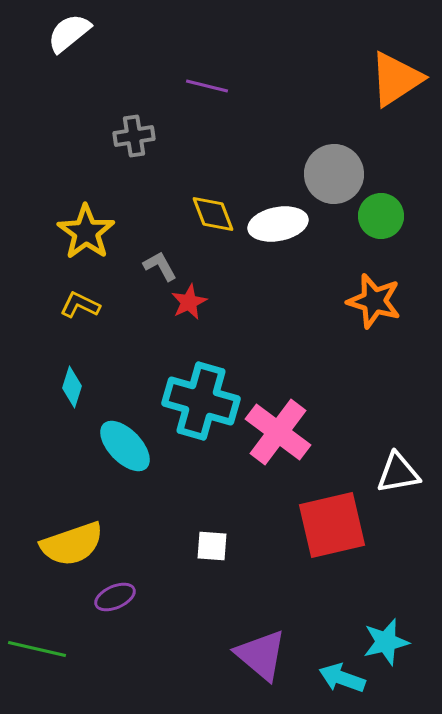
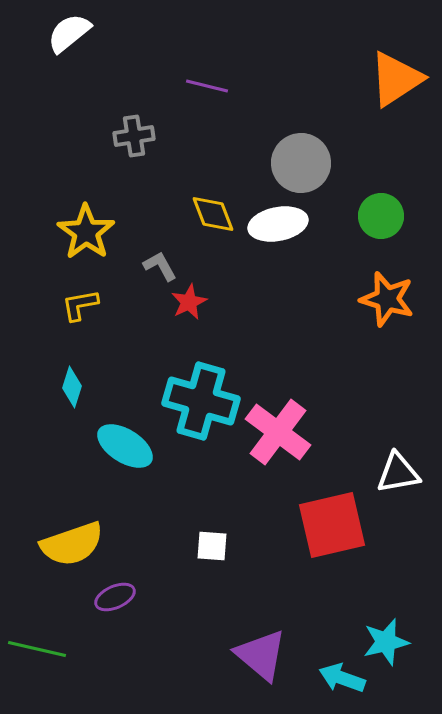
gray circle: moved 33 px left, 11 px up
orange star: moved 13 px right, 2 px up
yellow L-shape: rotated 36 degrees counterclockwise
cyan ellipse: rotated 14 degrees counterclockwise
